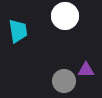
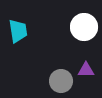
white circle: moved 19 px right, 11 px down
gray circle: moved 3 px left
